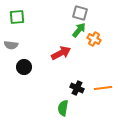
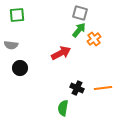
green square: moved 2 px up
orange cross: rotated 24 degrees clockwise
black circle: moved 4 px left, 1 px down
